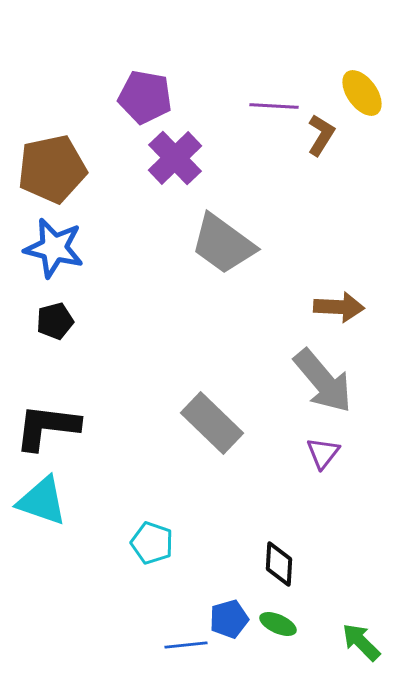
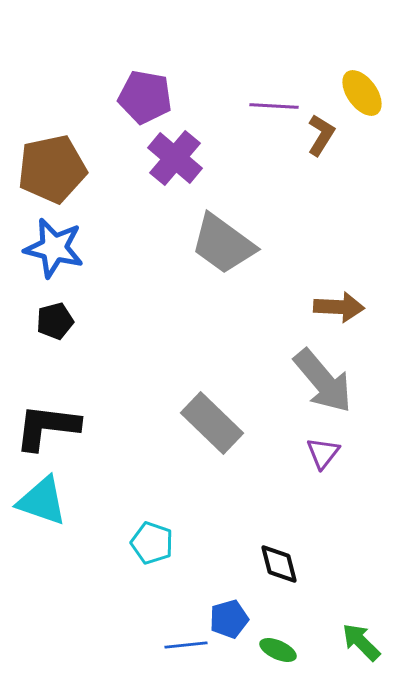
purple cross: rotated 6 degrees counterclockwise
black diamond: rotated 18 degrees counterclockwise
green ellipse: moved 26 px down
